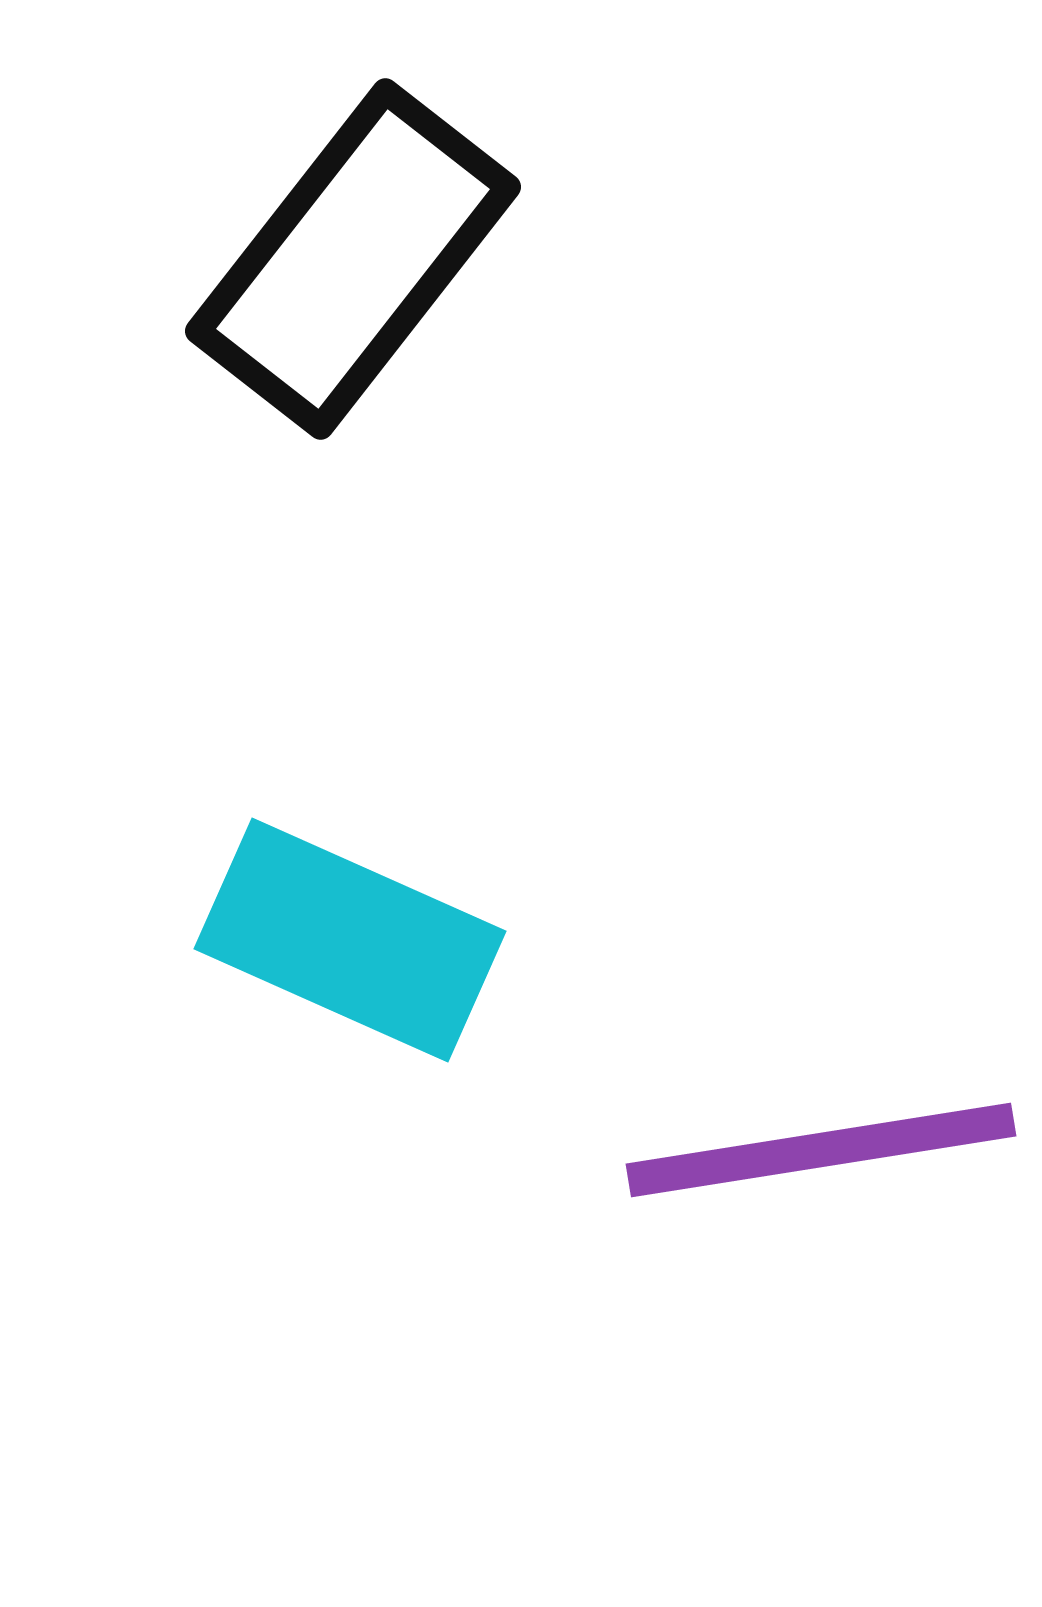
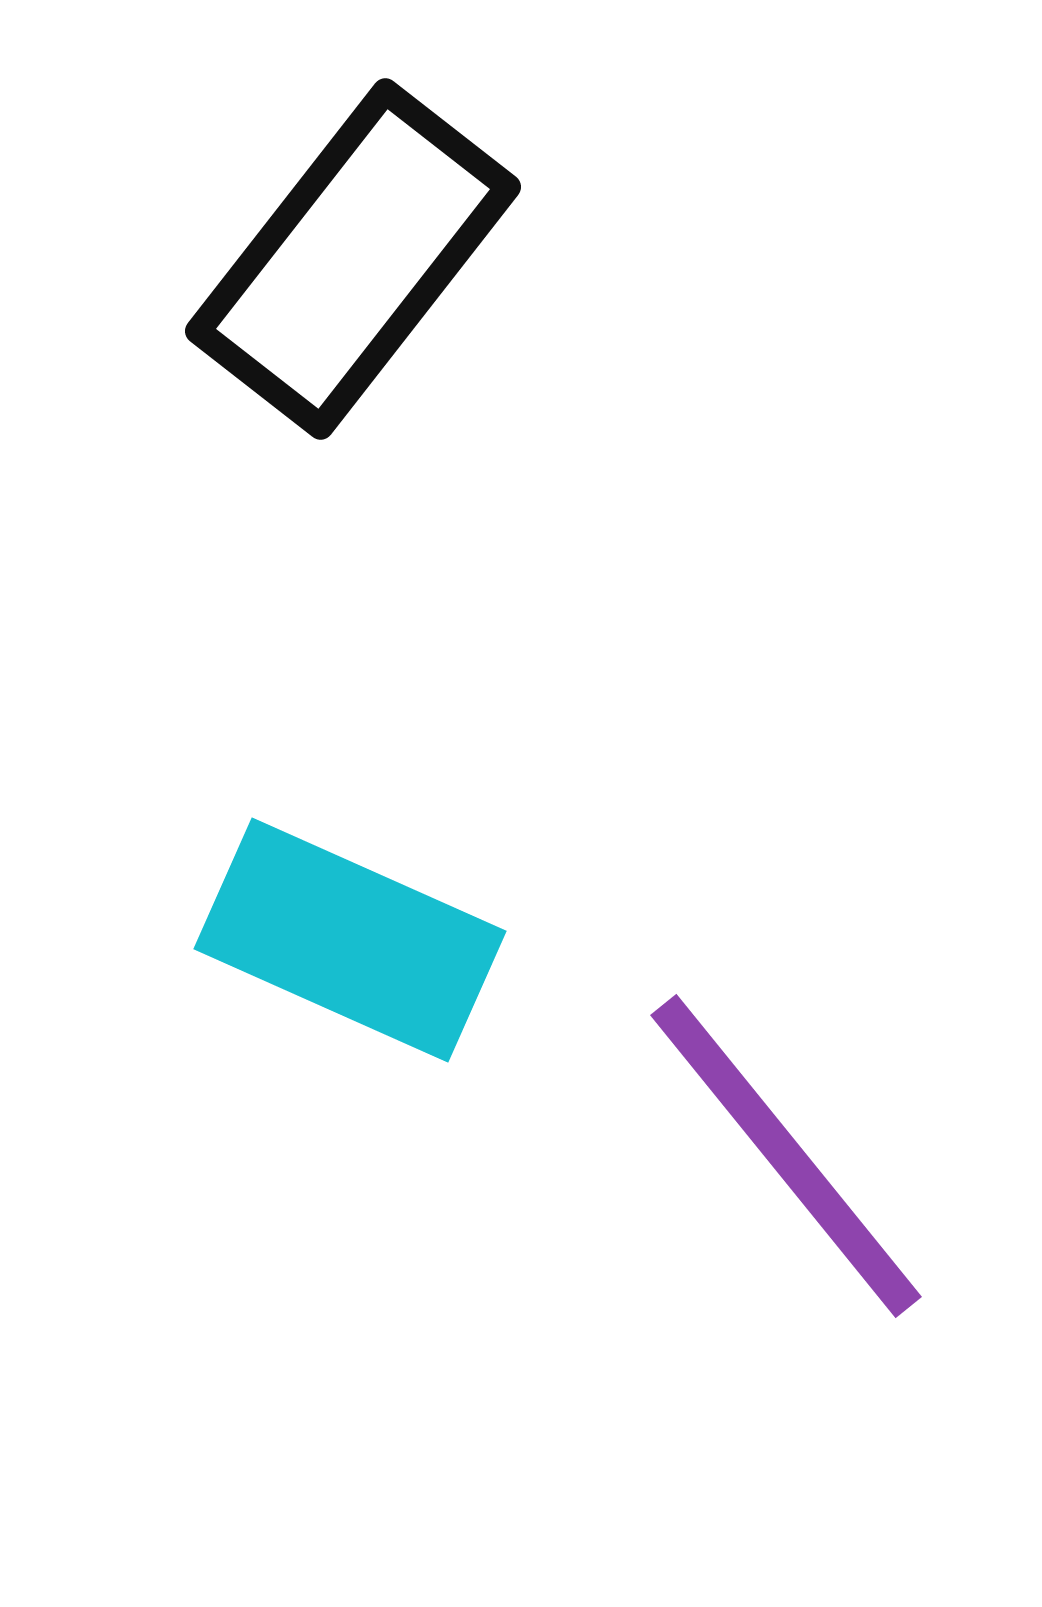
purple line: moved 35 px left, 6 px down; rotated 60 degrees clockwise
